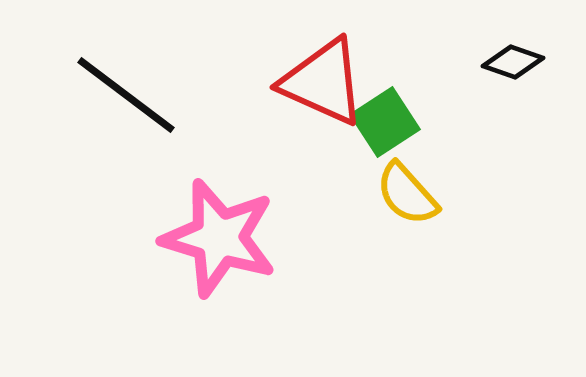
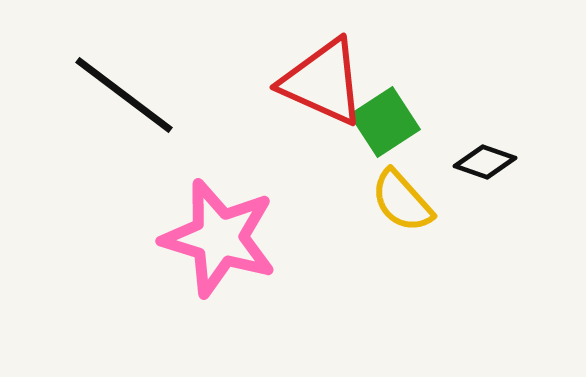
black diamond: moved 28 px left, 100 px down
black line: moved 2 px left
yellow semicircle: moved 5 px left, 7 px down
